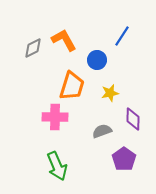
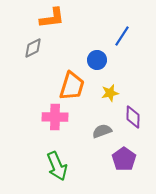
orange L-shape: moved 12 px left, 22 px up; rotated 112 degrees clockwise
purple diamond: moved 2 px up
